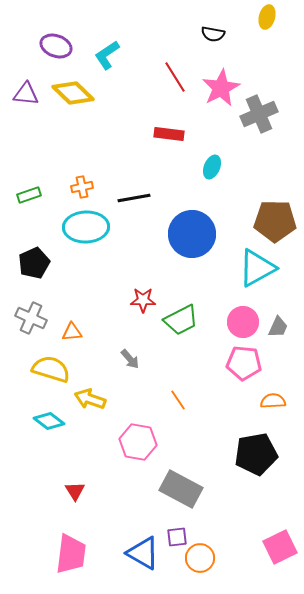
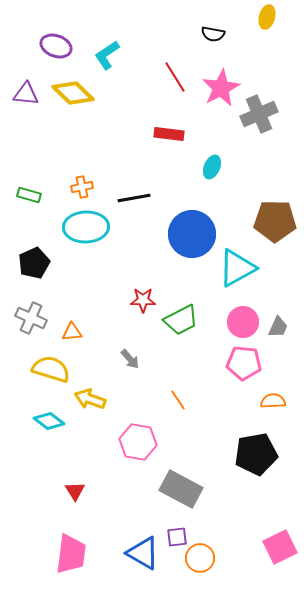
green rectangle at (29, 195): rotated 35 degrees clockwise
cyan triangle at (257, 268): moved 20 px left
